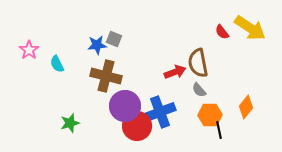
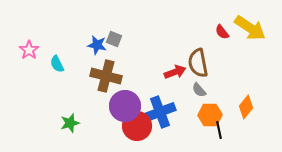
blue star: rotated 18 degrees clockwise
